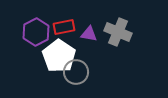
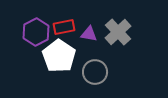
gray cross: rotated 24 degrees clockwise
gray circle: moved 19 px right
